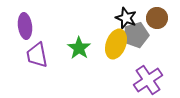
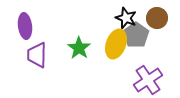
gray pentagon: rotated 20 degrees counterclockwise
purple trapezoid: rotated 12 degrees clockwise
